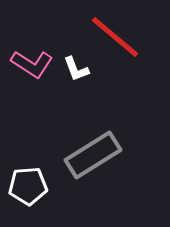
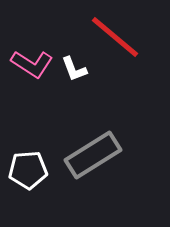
white L-shape: moved 2 px left
white pentagon: moved 16 px up
